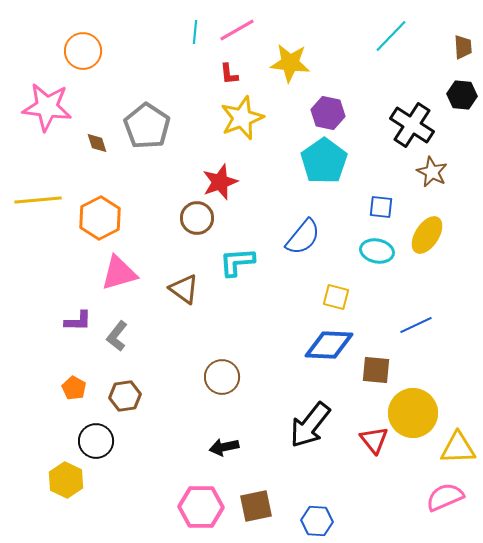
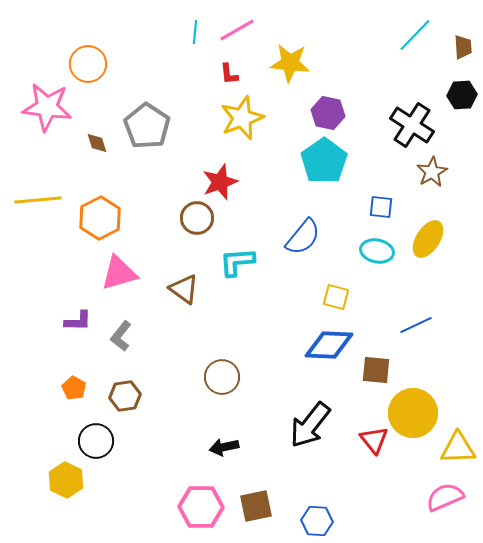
cyan line at (391, 36): moved 24 px right, 1 px up
orange circle at (83, 51): moved 5 px right, 13 px down
black hexagon at (462, 95): rotated 8 degrees counterclockwise
brown star at (432, 172): rotated 16 degrees clockwise
yellow ellipse at (427, 235): moved 1 px right, 4 px down
gray L-shape at (117, 336): moved 4 px right
